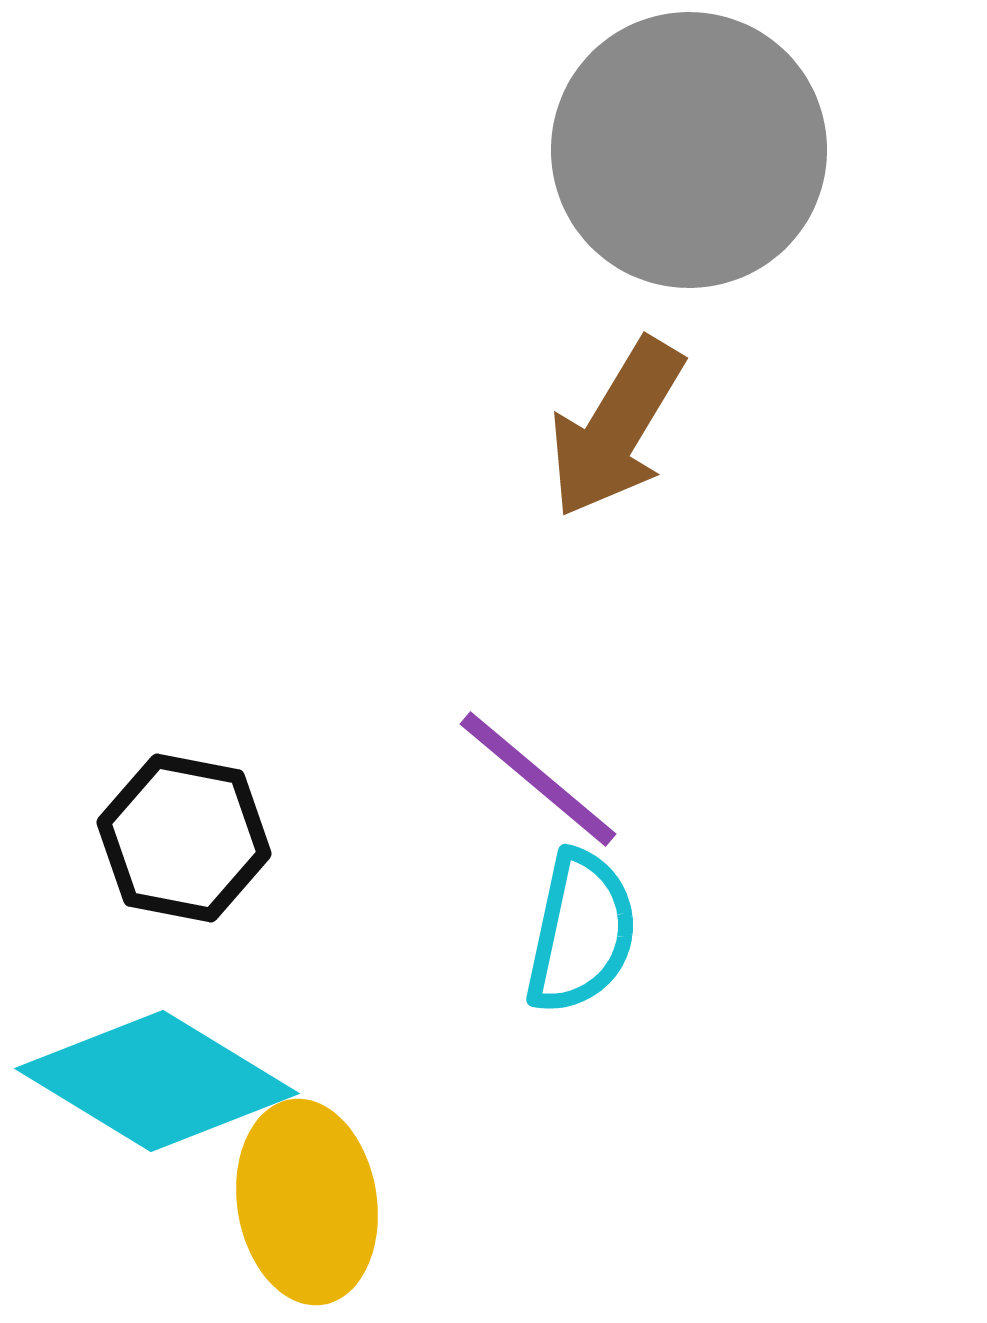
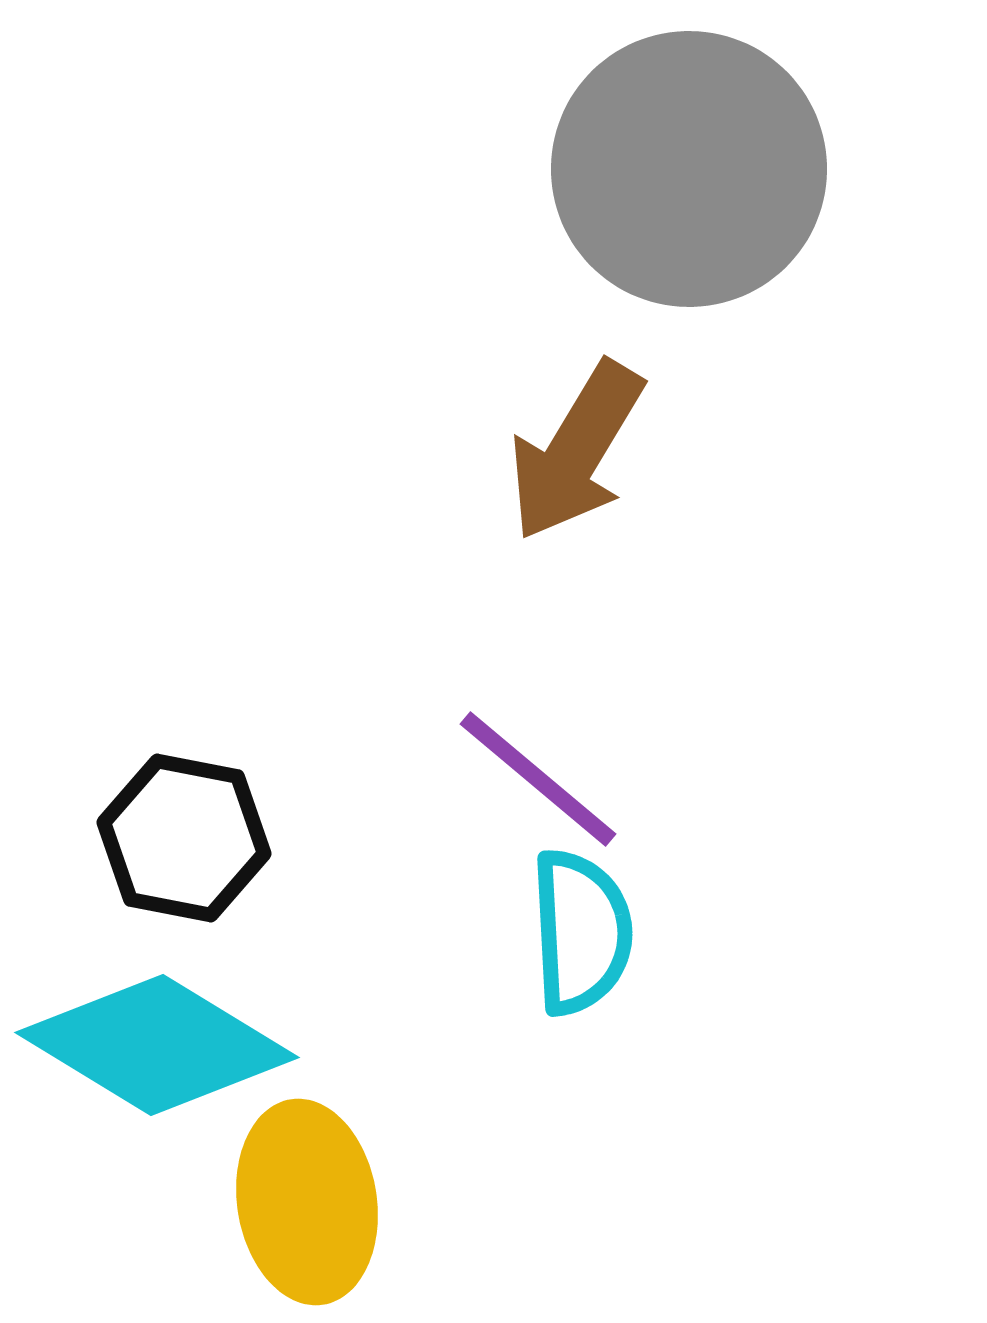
gray circle: moved 19 px down
brown arrow: moved 40 px left, 23 px down
cyan semicircle: rotated 15 degrees counterclockwise
cyan diamond: moved 36 px up
